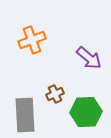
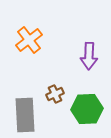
orange cross: moved 3 px left; rotated 16 degrees counterclockwise
purple arrow: moved 2 px up; rotated 52 degrees clockwise
green hexagon: moved 1 px right, 3 px up
